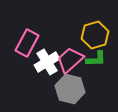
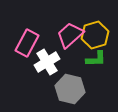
pink trapezoid: moved 25 px up
